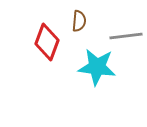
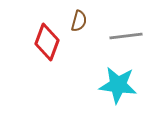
brown semicircle: rotated 10 degrees clockwise
cyan star: moved 21 px right, 18 px down
